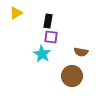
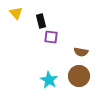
yellow triangle: rotated 40 degrees counterclockwise
black rectangle: moved 7 px left; rotated 24 degrees counterclockwise
cyan star: moved 7 px right, 26 px down
brown circle: moved 7 px right
